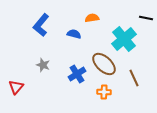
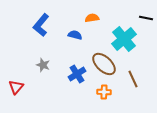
blue semicircle: moved 1 px right, 1 px down
brown line: moved 1 px left, 1 px down
